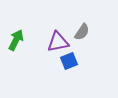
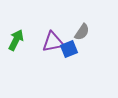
purple triangle: moved 5 px left
blue square: moved 12 px up
